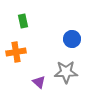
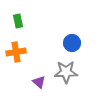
green rectangle: moved 5 px left
blue circle: moved 4 px down
